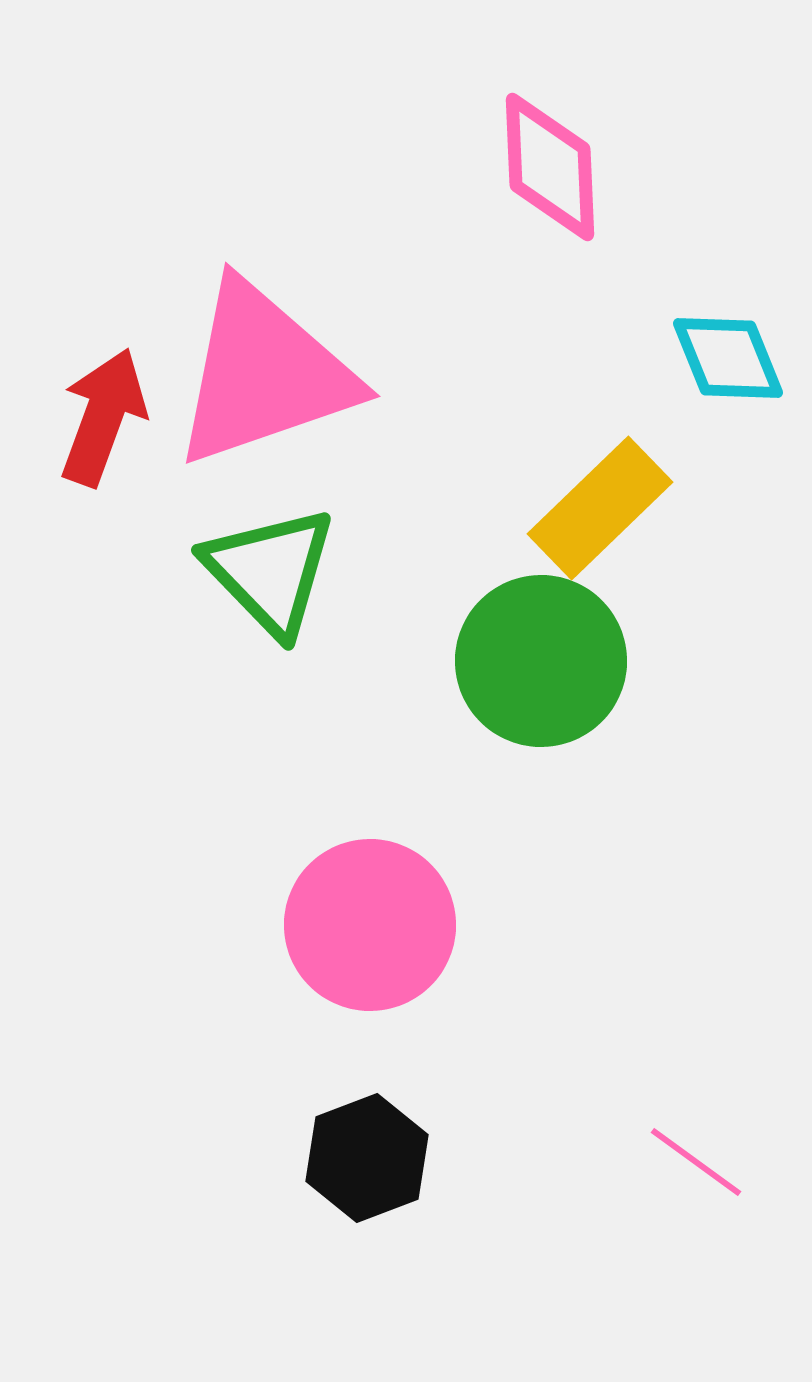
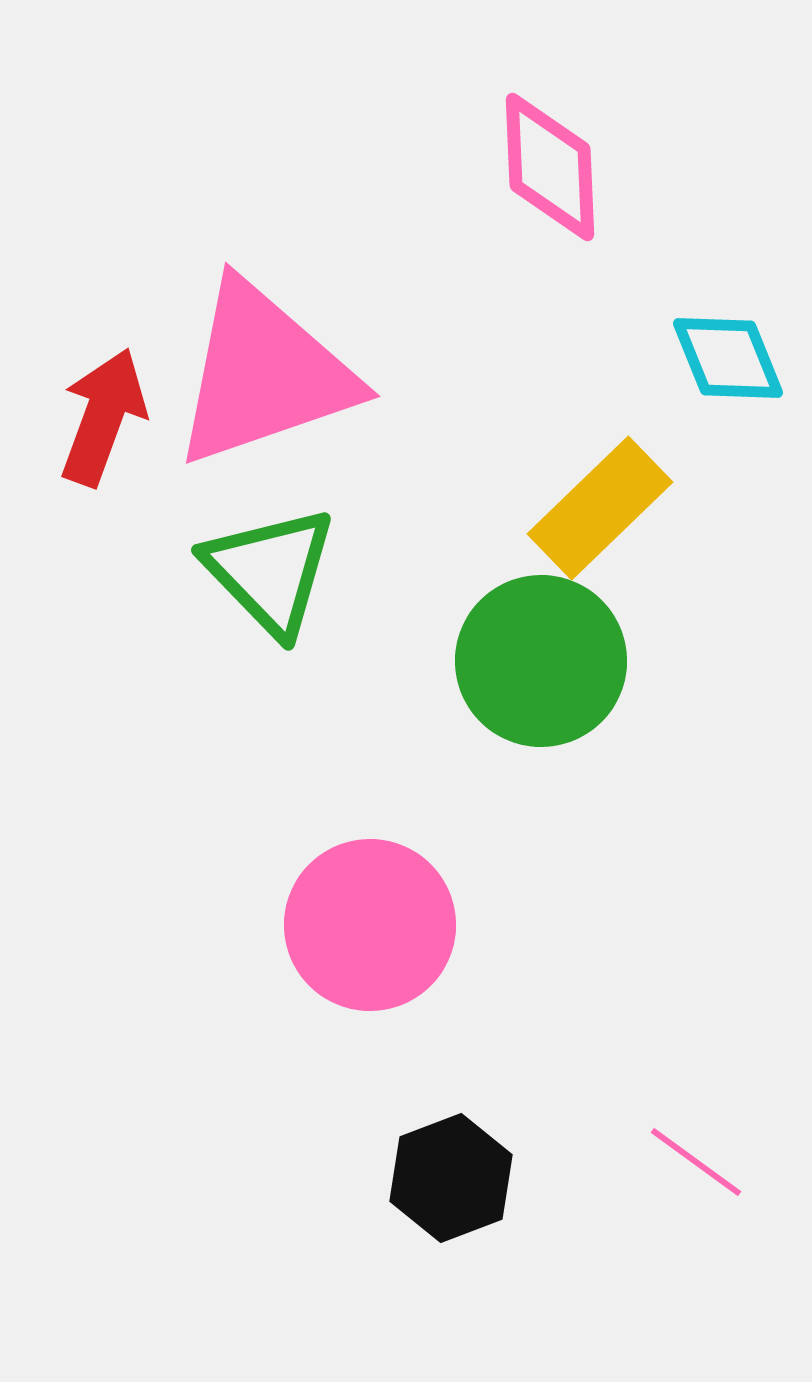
black hexagon: moved 84 px right, 20 px down
